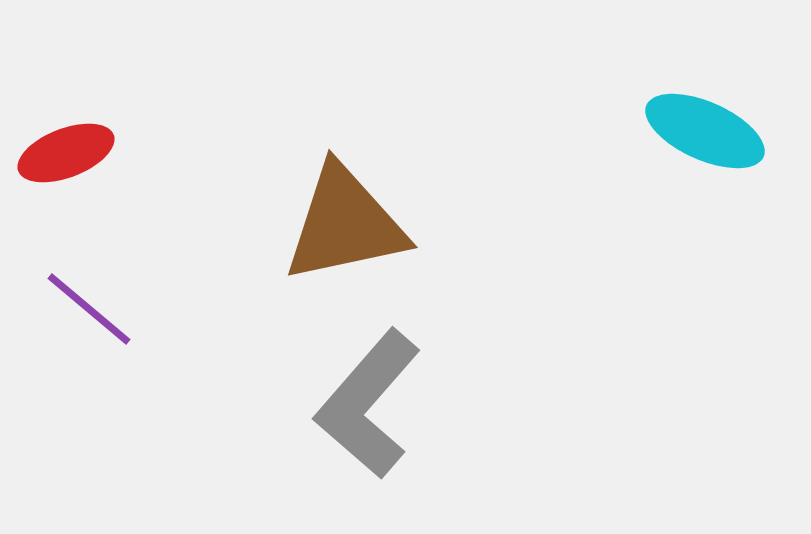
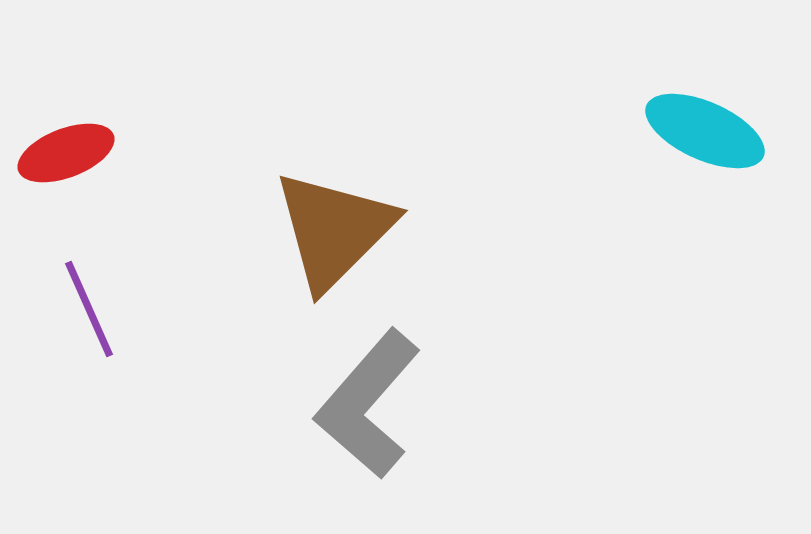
brown triangle: moved 11 px left, 6 px down; rotated 33 degrees counterclockwise
purple line: rotated 26 degrees clockwise
